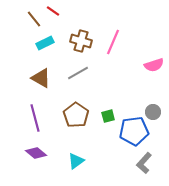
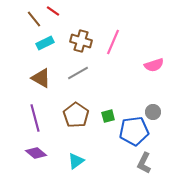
gray L-shape: rotated 15 degrees counterclockwise
